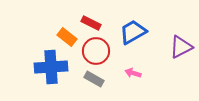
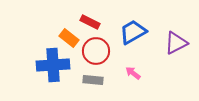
red rectangle: moved 1 px left, 1 px up
orange rectangle: moved 2 px right, 1 px down
purple triangle: moved 5 px left, 4 px up
blue cross: moved 2 px right, 2 px up
pink arrow: rotated 21 degrees clockwise
gray rectangle: moved 1 px left, 1 px down; rotated 24 degrees counterclockwise
